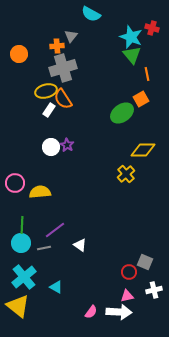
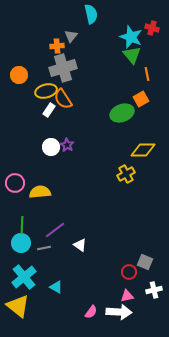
cyan semicircle: rotated 132 degrees counterclockwise
orange circle: moved 21 px down
green ellipse: rotated 15 degrees clockwise
yellow cross: rotated 12 degrees clockwise
